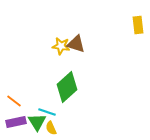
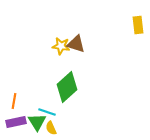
orange line: rotated 63 degrees clockwise
